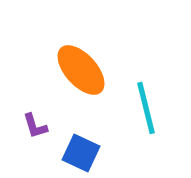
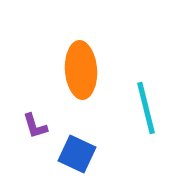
orange ellipse: rotated 38 degrees clockwise
blue square: moved 4 px left, 1 px down
